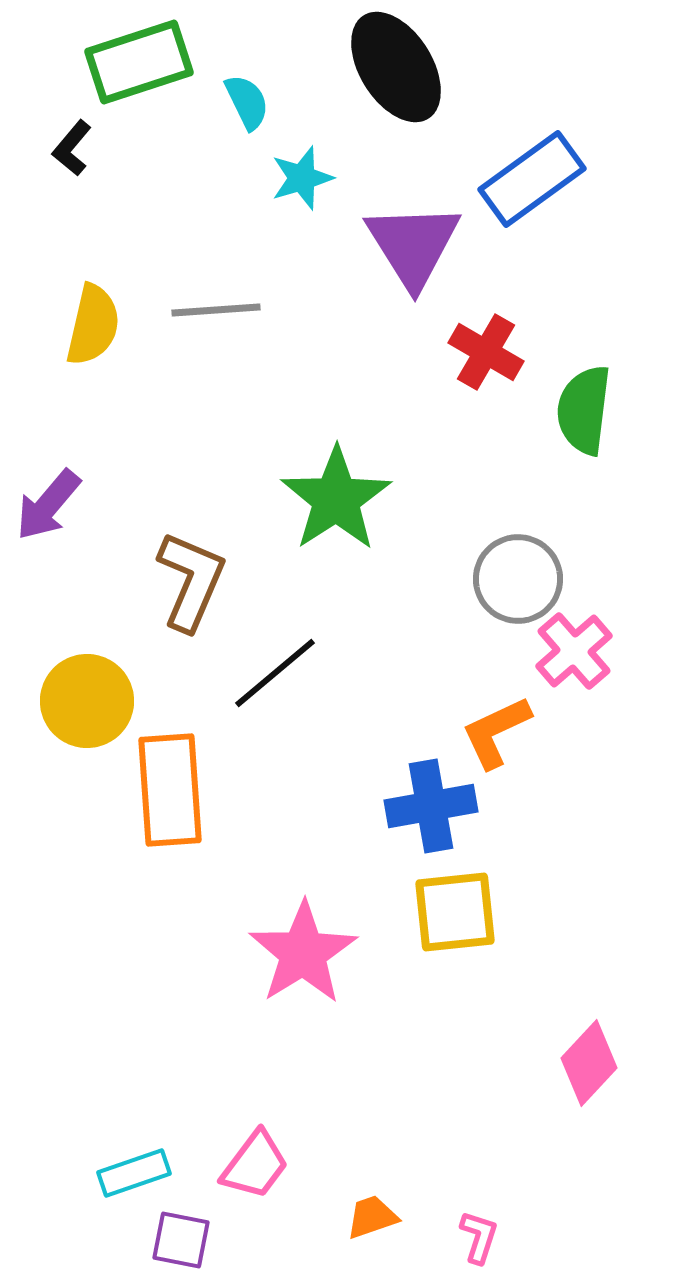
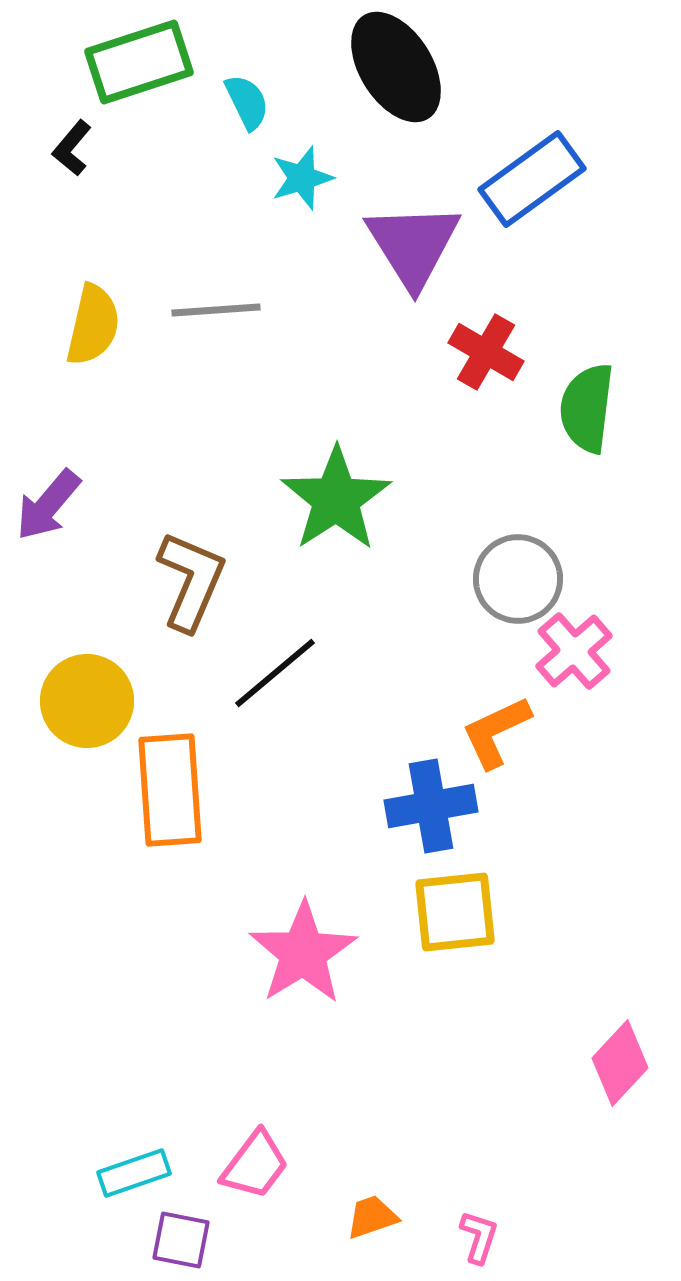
green semicircle: moved 3 px right, 2 px up
pink diamond: moved 31 px right
